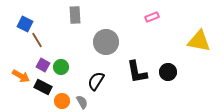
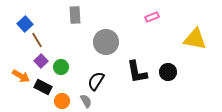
blue square: rotated 21 degrees clockwise
yellow triangle: moved 4 px left, 2 px up
purple square: moved 2 px left, 4 px up; rotated 16 degrees clockwise
gray semicircle: moved 4 px right, 1 px up
